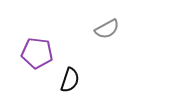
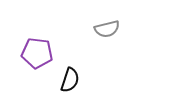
gray semicircle: rotated 15 degrees clockwise
